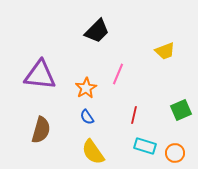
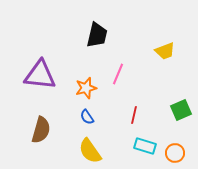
black trapezoid: moved 4 px down; rotated 32 degrees counterclockwise
orange star: rotated 15 degrees clockwise
yellow semicircle: moved 3 px left, 1 px up
